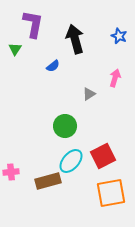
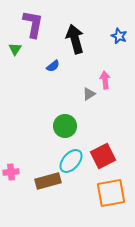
pink arrow: moved 10 px left, 2 px down; rotated 24 degrees counterclockwise
